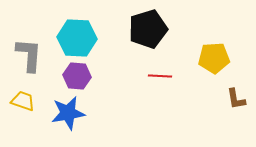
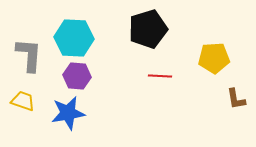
cyan hexagon: moved 3 px left
